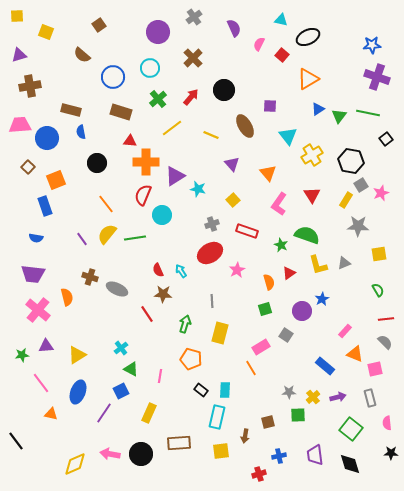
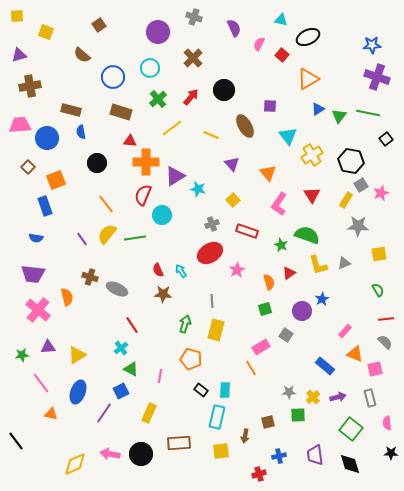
gray cross at (194, 17): rotated 35 degrees counterclockwise
red line at (147, 314): moved 15 px left, 11 px down
yellow rectangle at (220, 333): moved 4 px left, 3 px up
purple triangle at (46, 346): moved 2 px right, 1 px down
